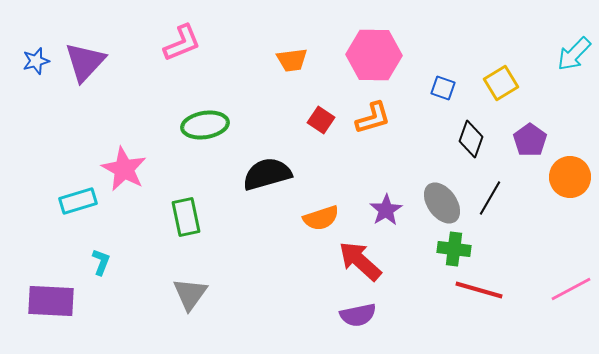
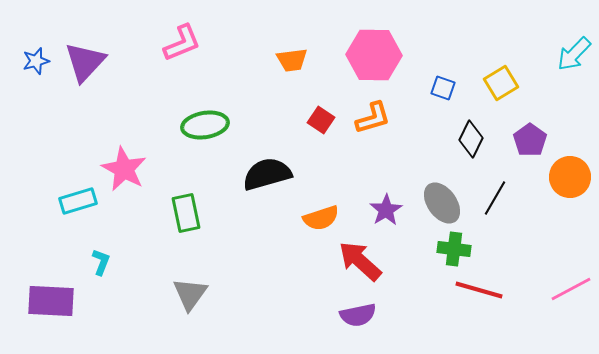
black diamond: rotated 6 degrees clockwise
black line: moved 5 px right
green rectangle: moved 4 px up
